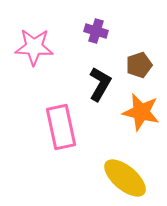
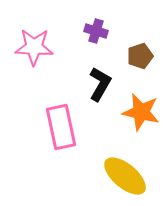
brown pentagon: moved 1 px right, 9 px up
yellow ellipse: moved 2 px up
